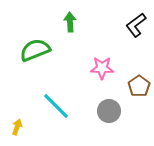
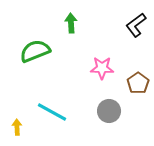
green arrow: moved 1 px right, 1 px down
green semicircle: moved 1 px down
brown pentagon: moved 1 px left, 3 px up
cyan line: moved 4 px left, 6 px down; rotated 16 degrees counterclockwise
yellow arrow: rotated 21 degrees counterclockwise
